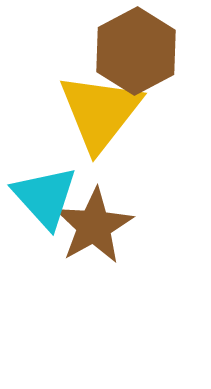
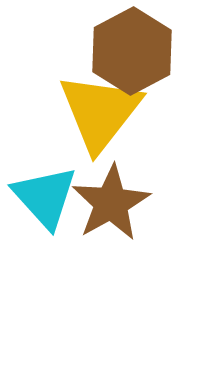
brown hexagon: moved 4 px left
brown star: moved 17 px right, 23 px up
